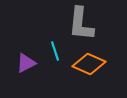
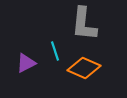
gray L-shape: moved 3 px right
orange diamond: moved 5 px left, 4 px down
